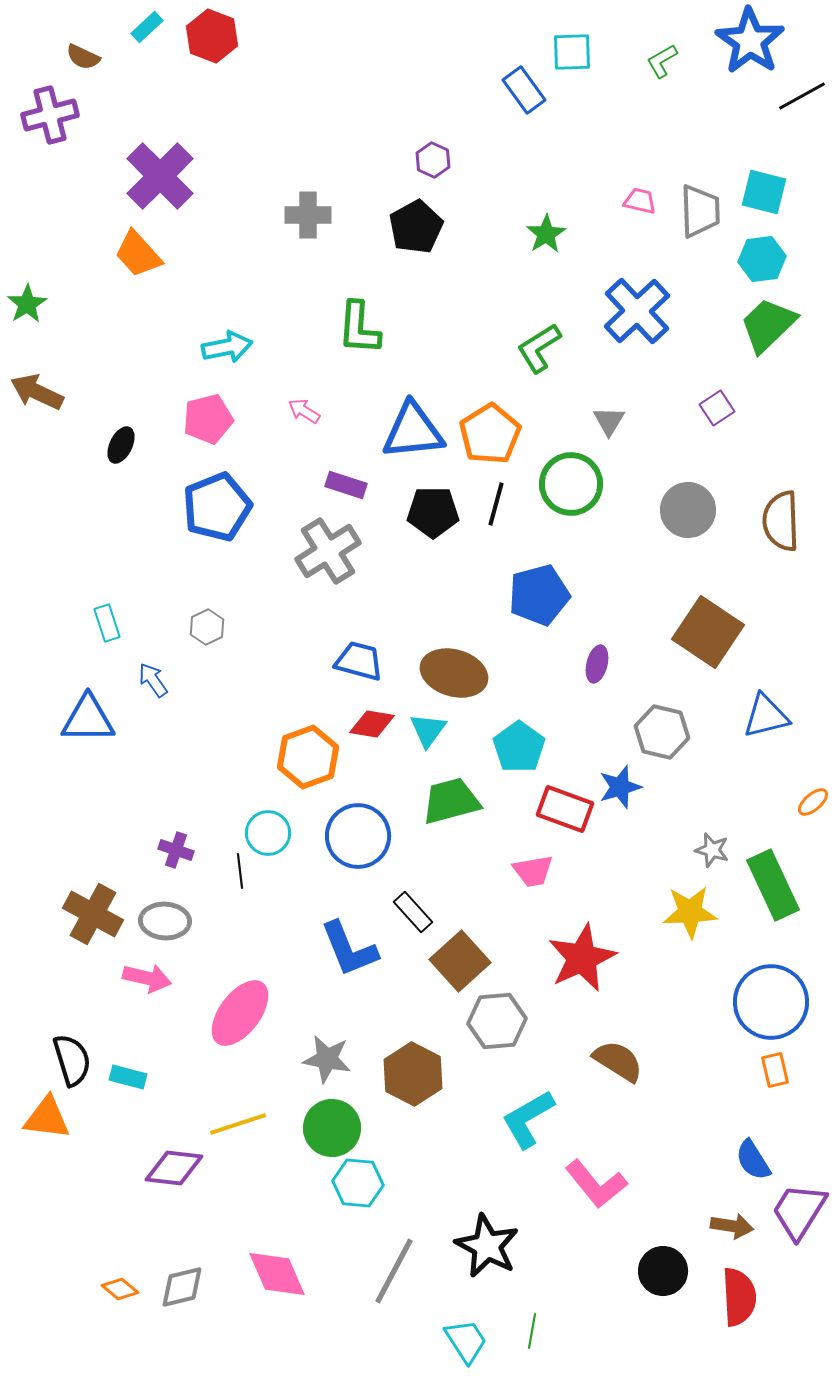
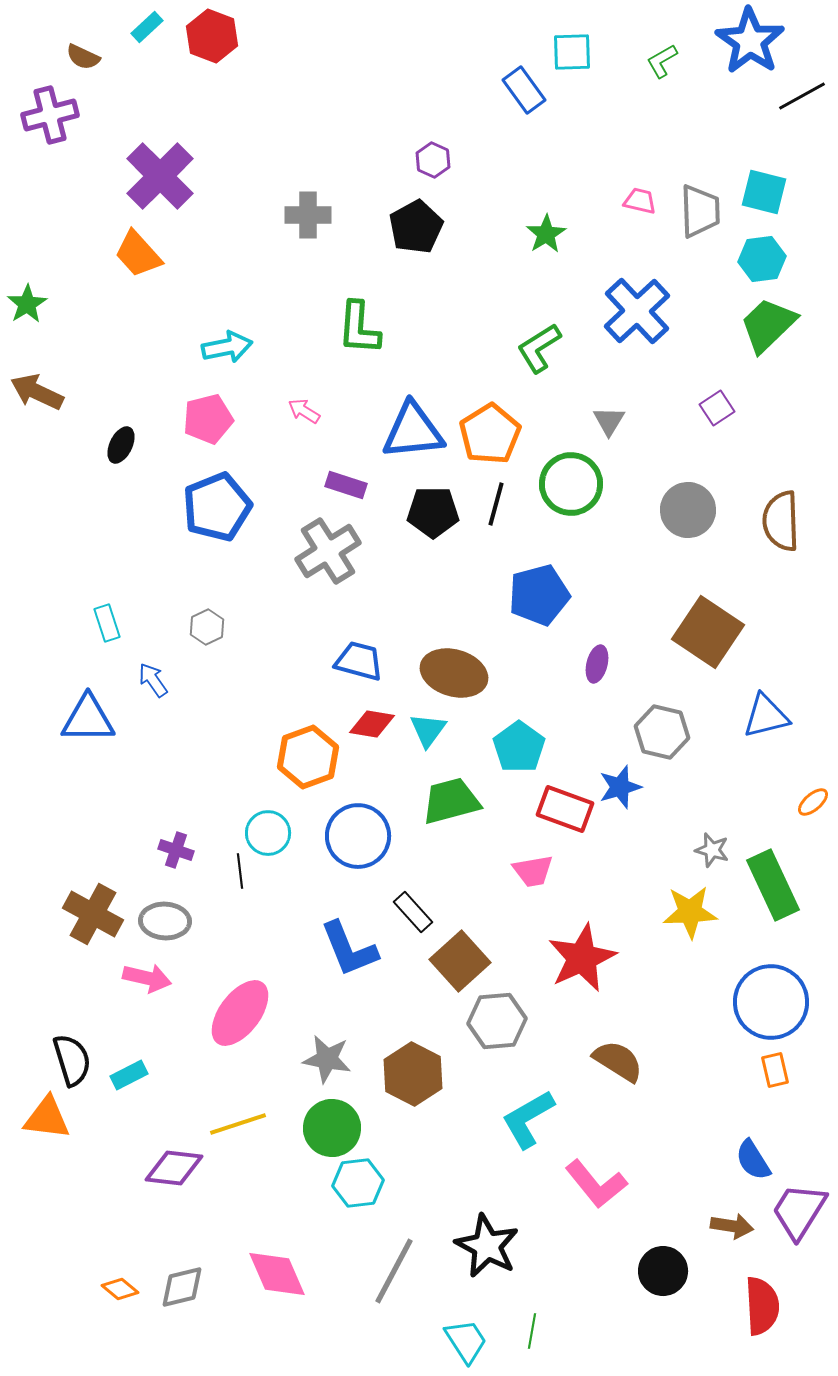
cyan rectangle at (128, 1077): moved 1 px right, 2 px up; rotated 42 degrees counterclockwise
cyan hexagon at (358, 1183): rotated 12 degrees counterclockwise
red semicircle at (739, 1297): moved 23 px right, 9 px down
